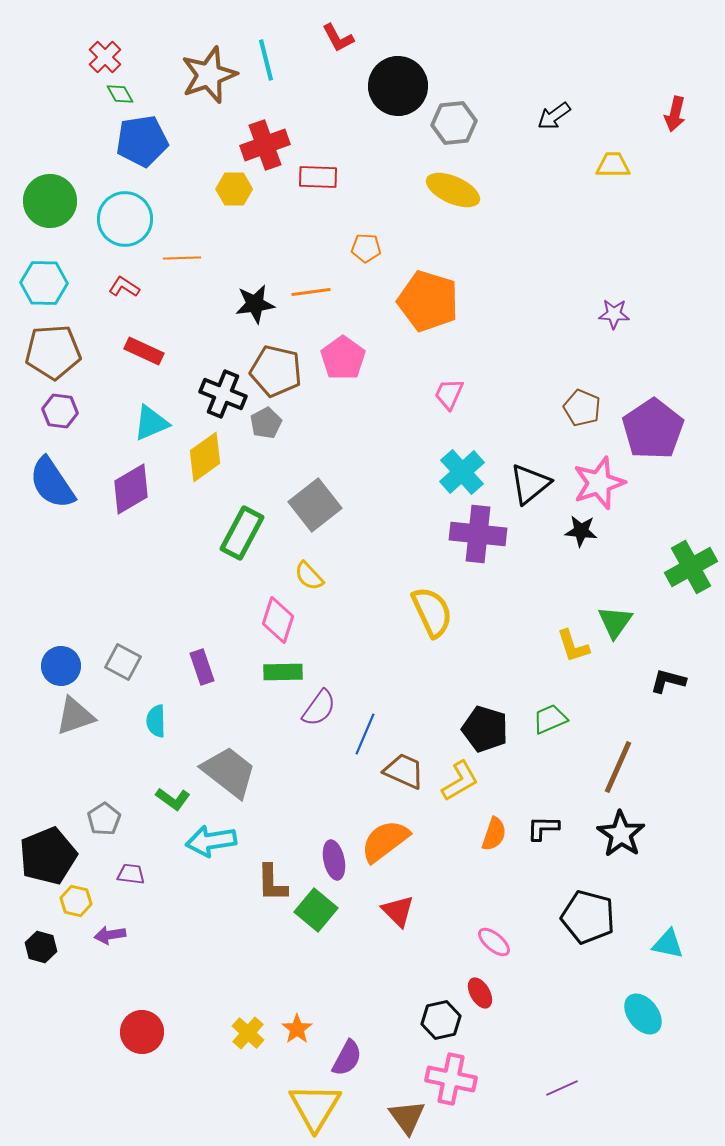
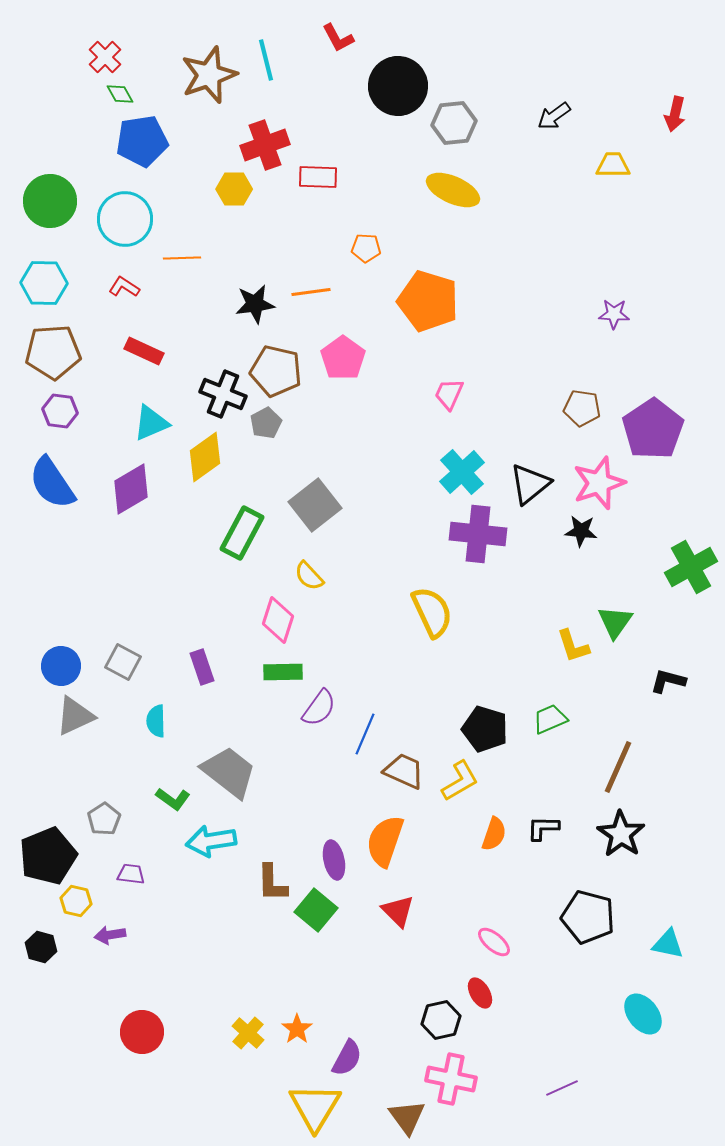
brown pentagon at (582, 408): rotated 15 degrees counterclockwise
gray triangle at (75, 716): rotated 6 degrees counterclockwise
orange semicircle at (385, 841): rotated 34 degrees counterclockwise
